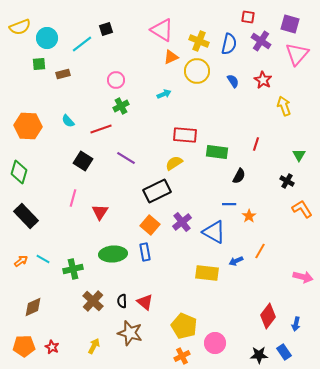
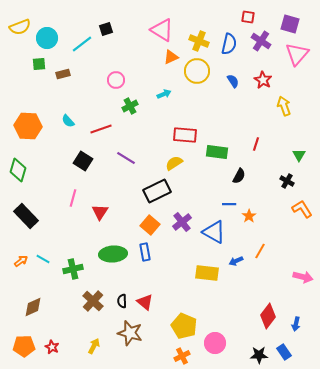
green cross at (121, 106): moved 9 px right
green diamond at (19, 172): moved 1 px left, 2 px up
